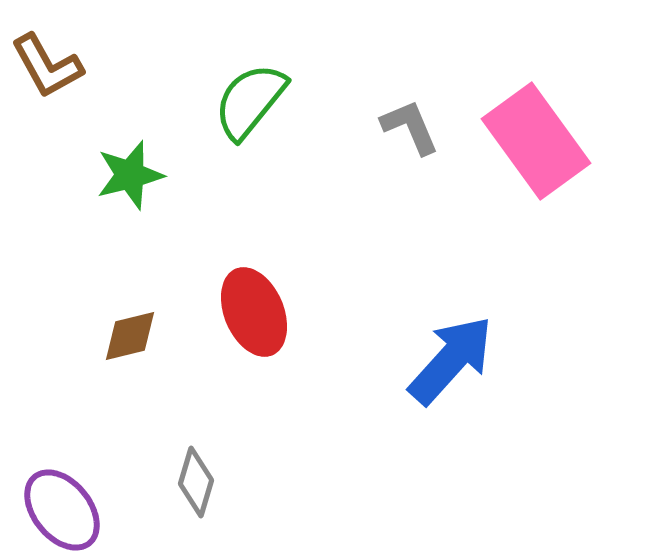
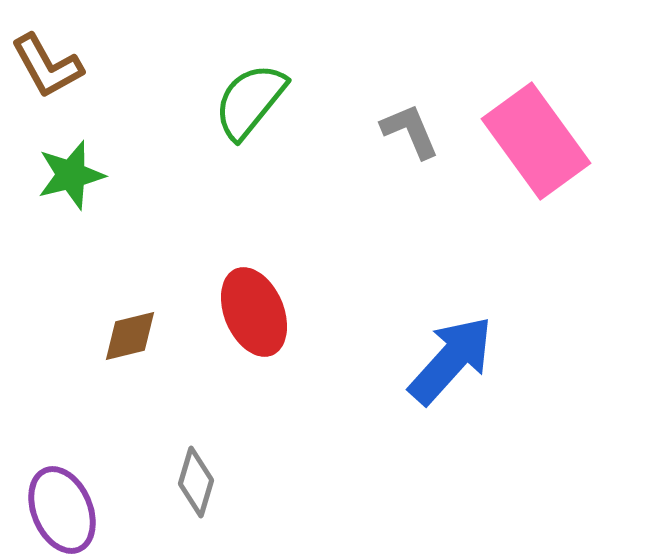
gray L-shape: moved 4 px down
green star: moved 59 px left
purple ellipse: rotated 16 degrees clockwise
